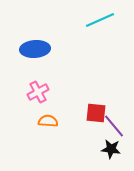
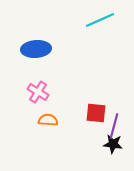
blue ellipse: moved 1 px right
pink cross: rotated 30 degrees counterclockwise
orange semicircle: moved 1 px up
purple line: rotated 55 degrees clockwise
black star: moved 2 px right, 5 px up
